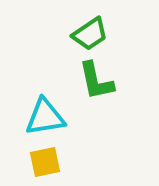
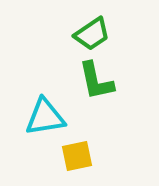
green trapezoid: moved 2 px right
yellow square: moved 32 px right, 6 px up
